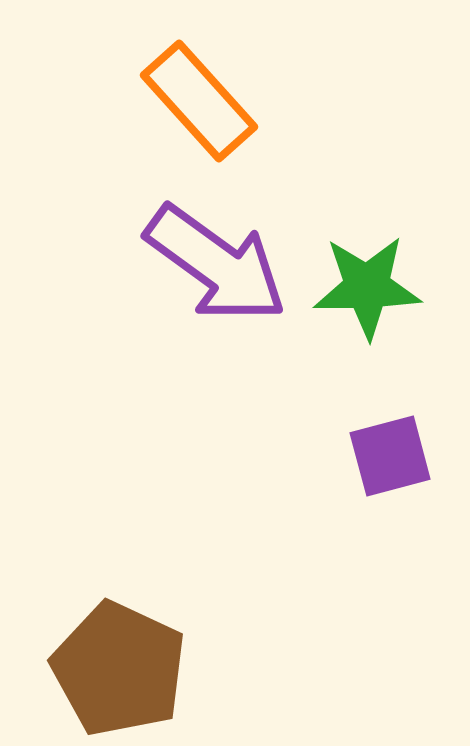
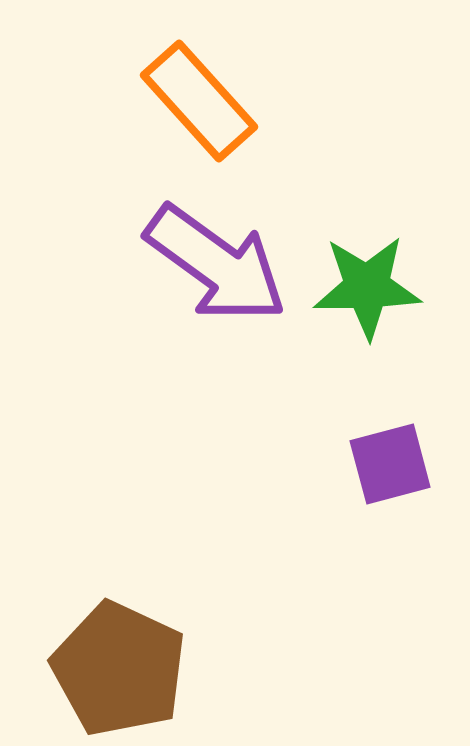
purple square: moved 8 px down
